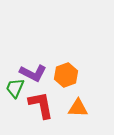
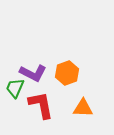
orange hexagon: moved 1 px right, 2 px up
orange triangle: moved 5 px right
